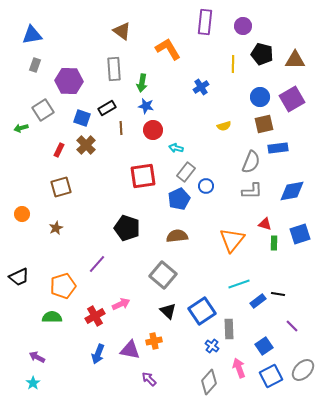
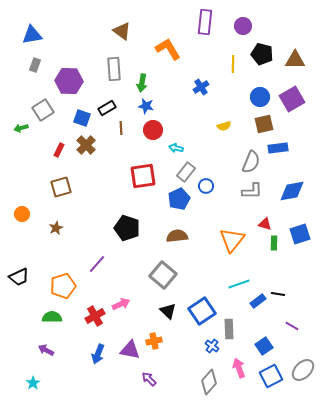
purple line at (292, 326): rotated 16 degrees counterclockwise
purple arrow at (37, 357): moved 9 px right, 7 px up
